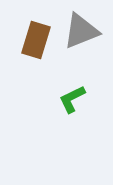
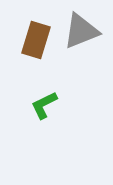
green L-shape: moved 28 px left, 6 px down
